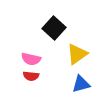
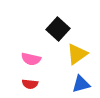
black square: moved 4 px right, 1 px down
red semicircle: moved 1 px left, 8 px down
